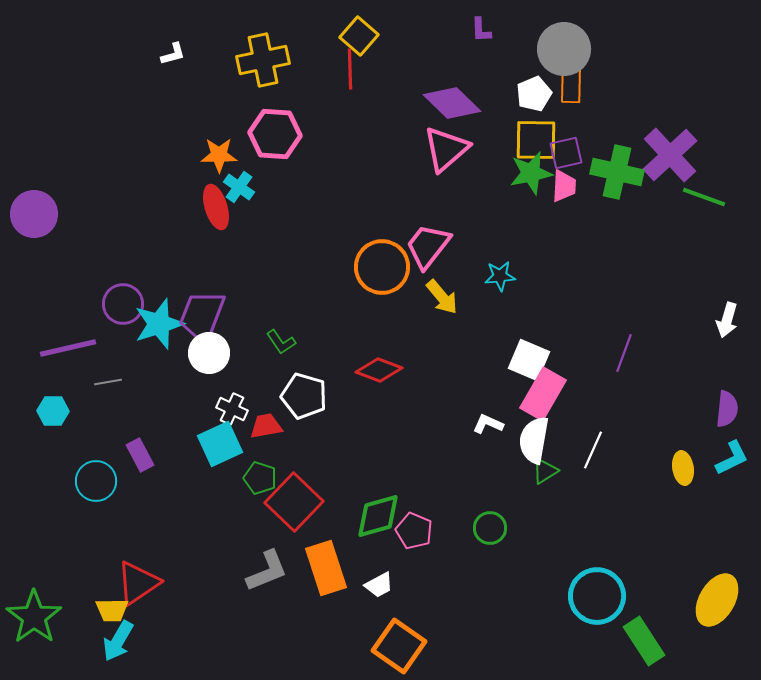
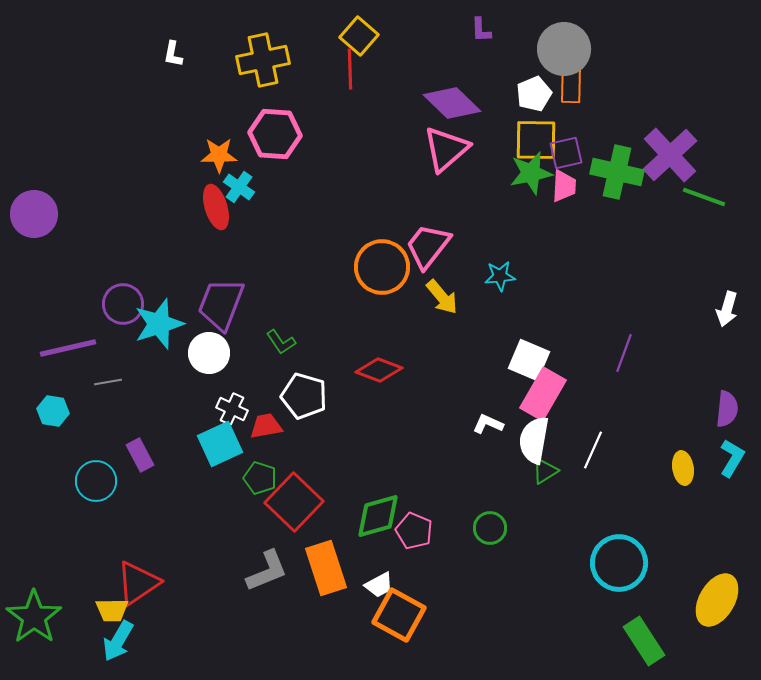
white L-shape at (173, 54): rotated 116 degrees clockwise
purple trapezoid at (202, 316): moved 19 px right, 12 px up
white arrow at (727, 320): moved 11 px up
cyan hexagon at (53, 411): rotated 8 degrees clockwise
cyan L-shape at (732, 458): rotated 33 degrees counterclockwise
cyan circle at (597, 596): moved 22 px right, 33 px up
orange square at (399, 646): moved 31 px up; rotated 6 degrees counterclockwise
